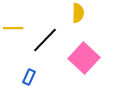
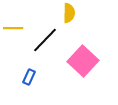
yellow semicircle: moved 9 px left
pink square: moved 1 px left, 3 px down
